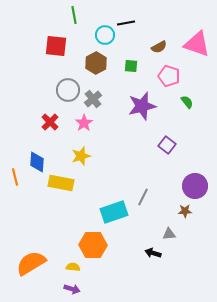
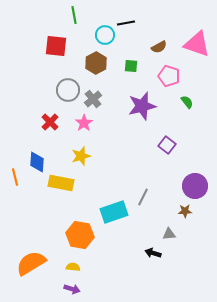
orange hexagon: moved 13 px left, 10 px up; rotated 8 degrees clockwise
